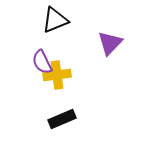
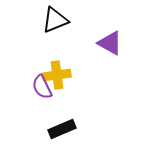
purple triangle: rotated 44 degrees counterclockwise
purple semicircle: moved 25 px down
black rectangle: moved 10 px down
